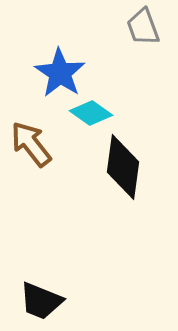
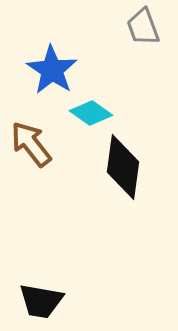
blue star: moved 8 px left, 3 px up
black trapezoid: rotated 12 degrees counterclockwise
